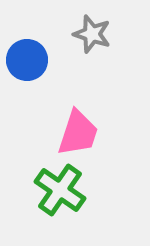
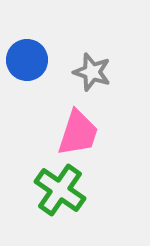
gray star: moved 38 px down
